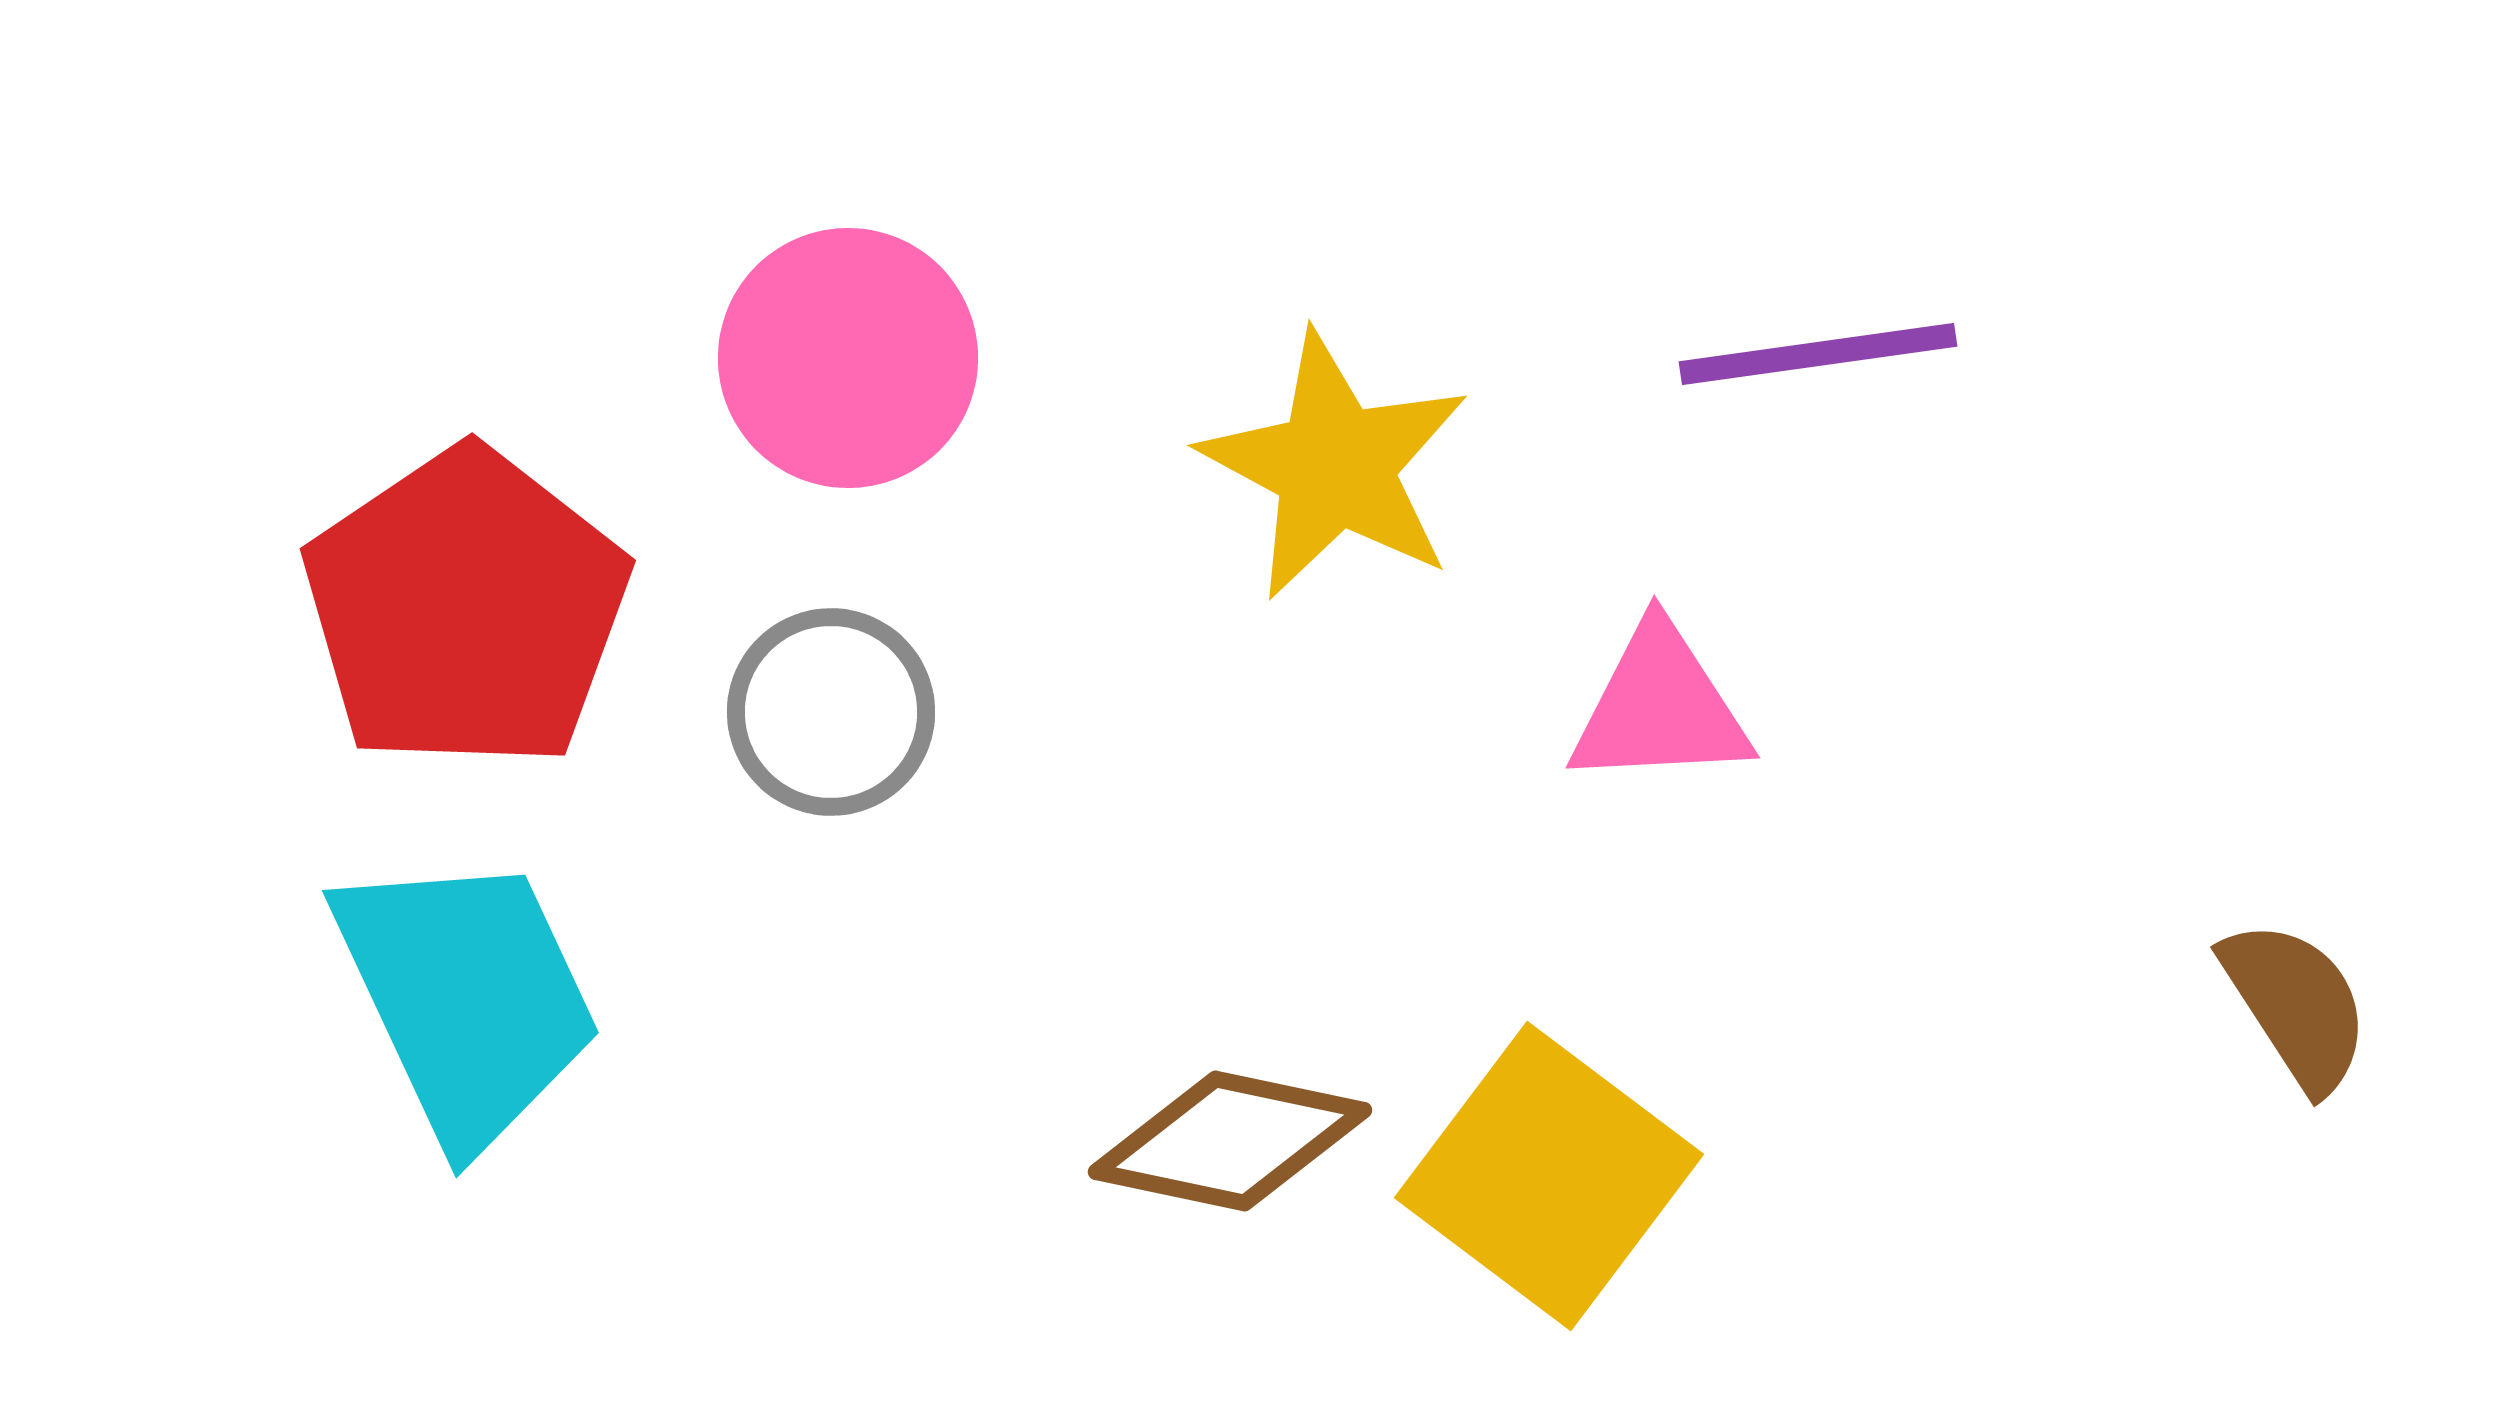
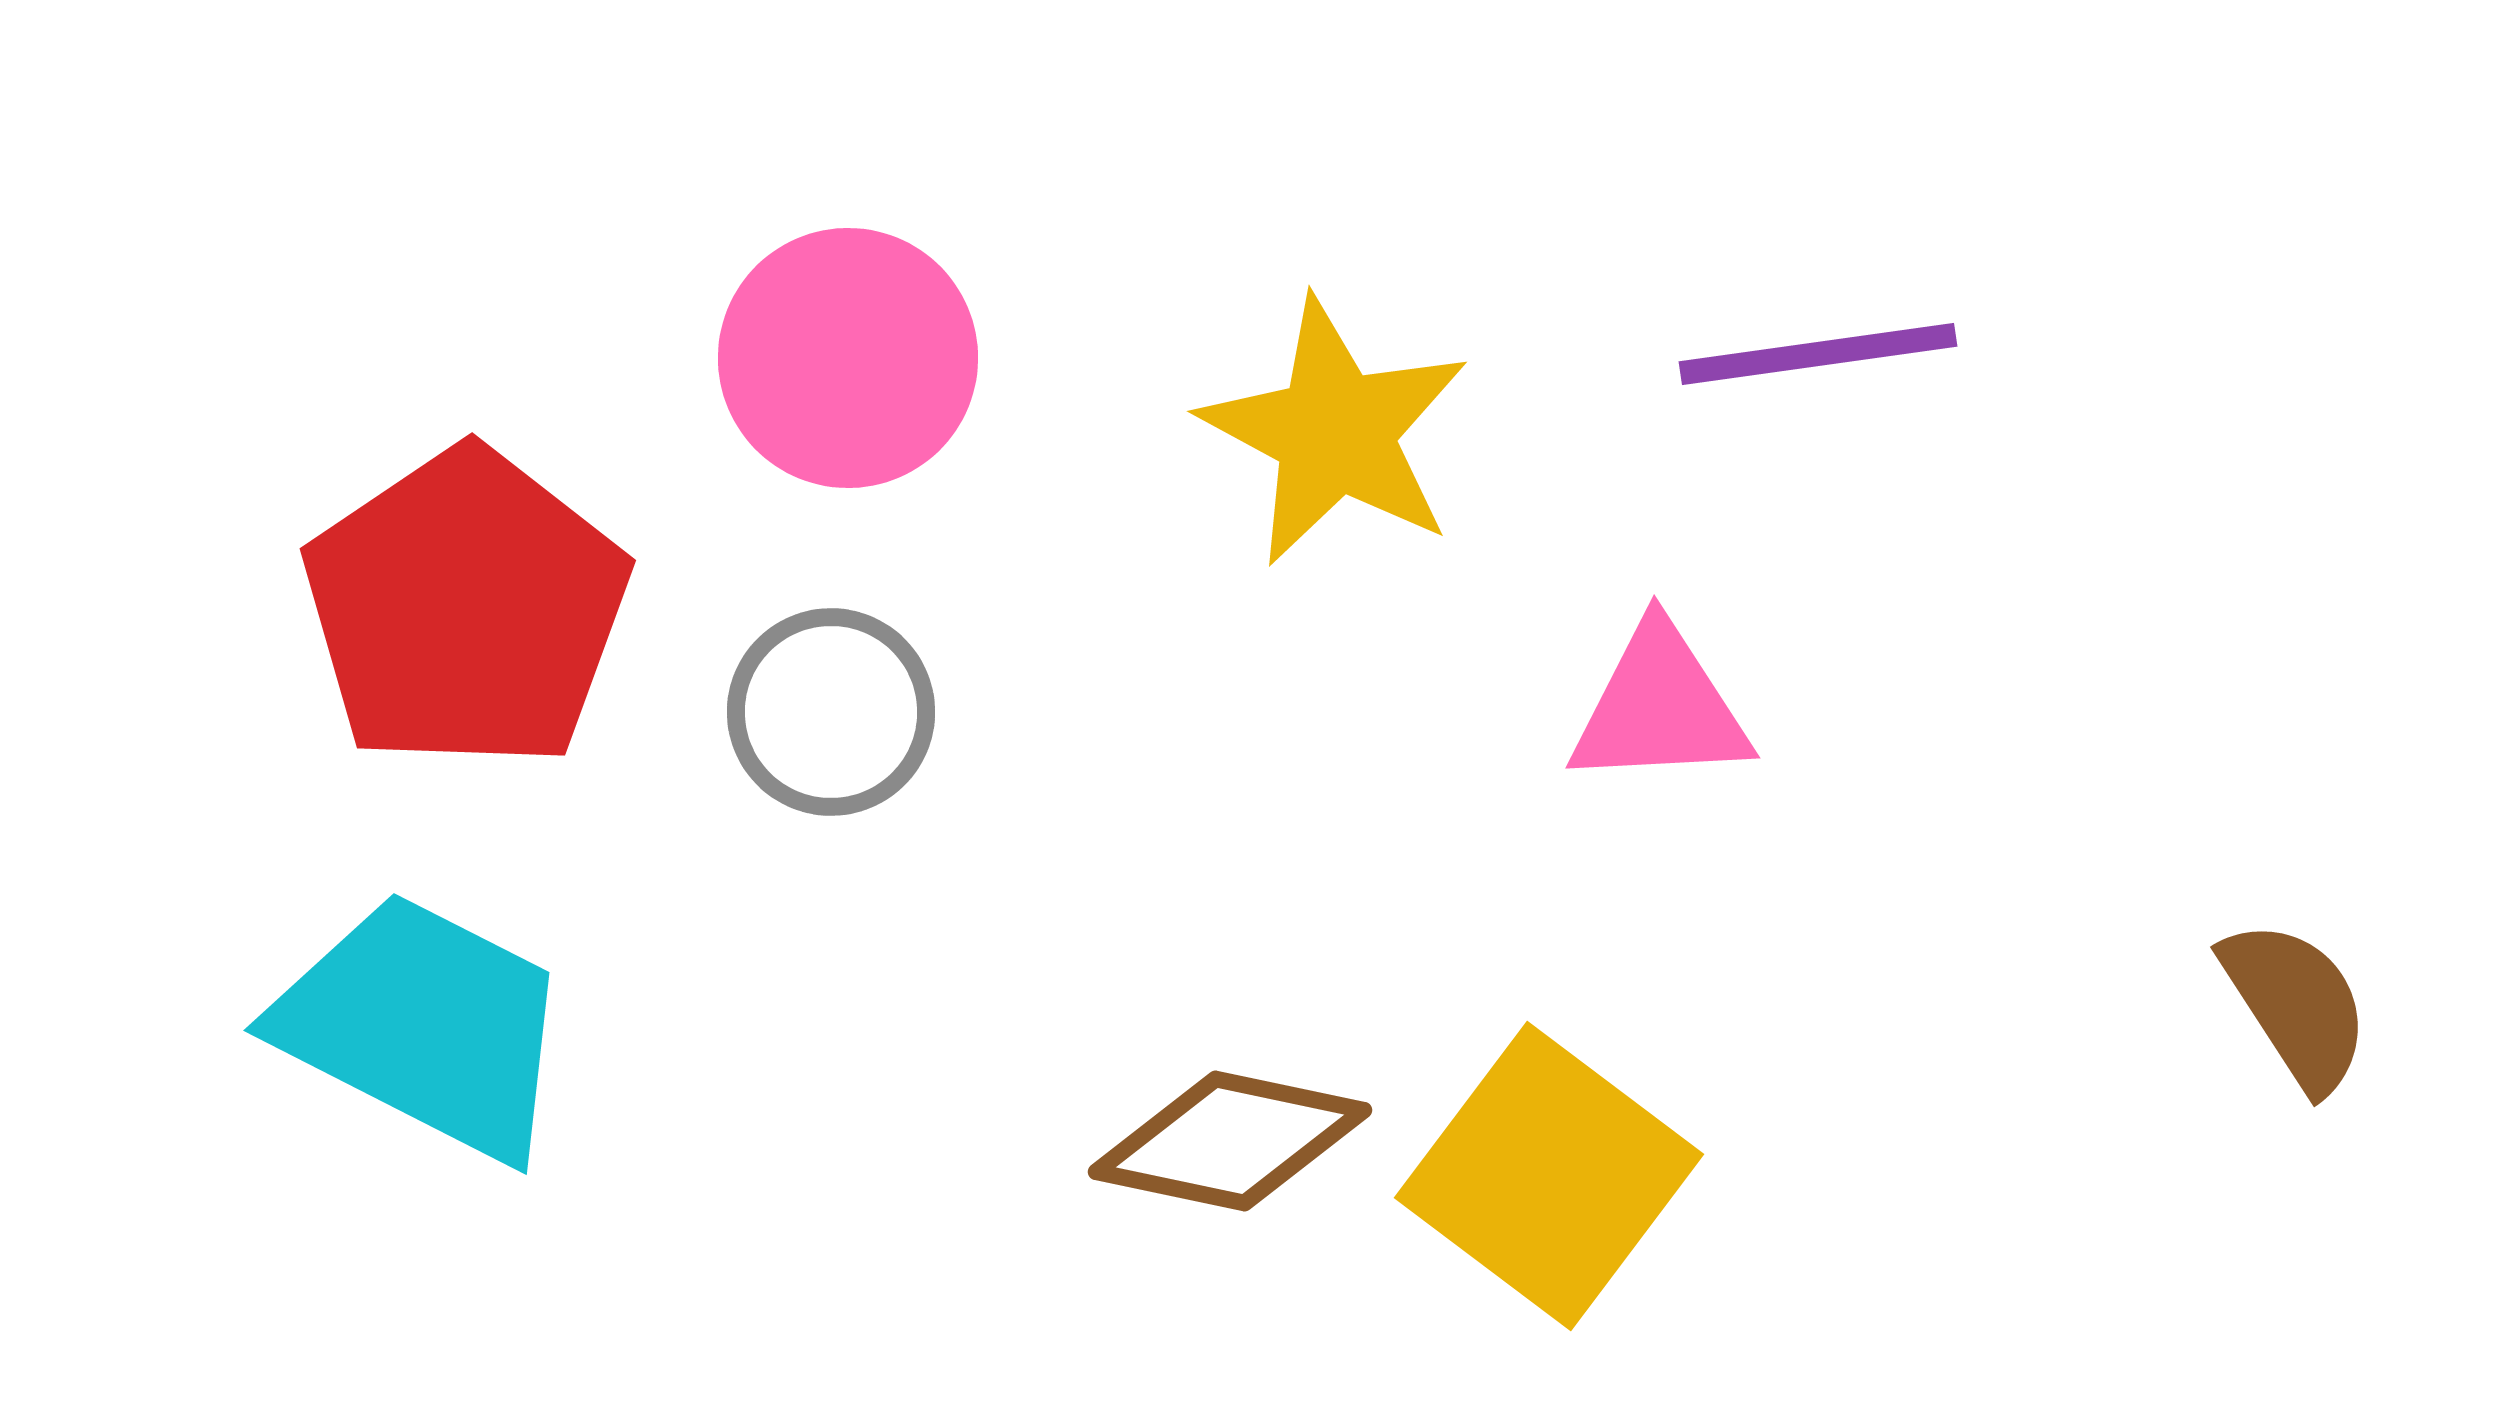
yellow star: moved 34 px up
cyan trapezoid: moved 43 px left, 28 px down; rotated 38 degrees counterclockwise
